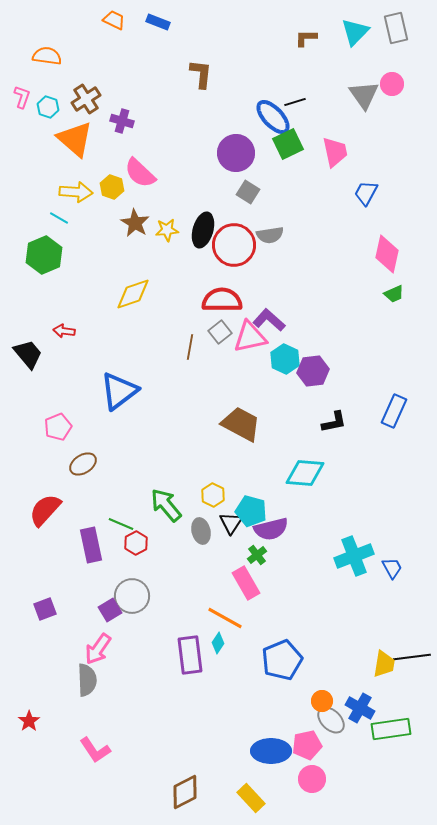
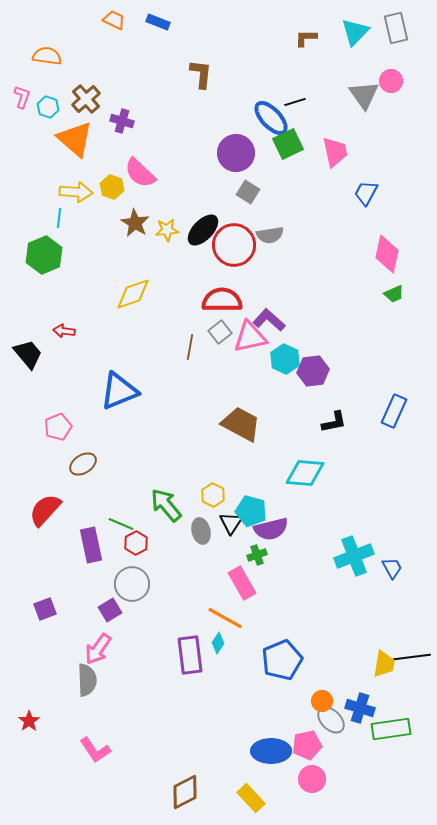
pink circle at (392, 84): moved 1 px left, 3 px up
brown cross at (86, 99): rotated 8 degrees counterclockwise
blue ellipse at (273, 117): moved 2 px left, 1 px down
cyan line at (59, 218): rotated 66 degrees clockwise
black ellipse at (203, 230): rotated 28 degrees clockwise
blue triangle at (119, 391): rotated 15 degrees clockwise
green cross at (257, 555): rotated 18 degrees clockwise
pink rectangle at (246, 583): moved 4 px left
gray circle at (132, 596): moved 12 px up
blue cross at (360, 708): rotated 12 degrees counterclockwise
